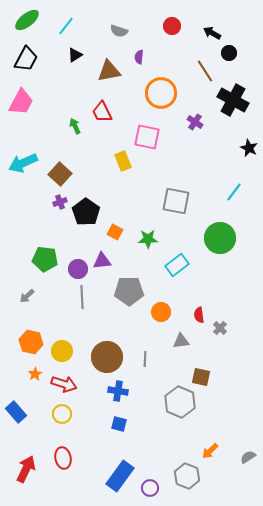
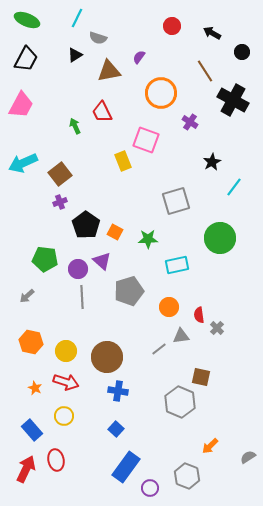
green ellipse at (27, 20): rotated 60 degrees clockwise
cyan line at (66, 26): moved 11 px right, 8 px up; rotated 12 degrees counterclockwise
gray semicircle at (119, 31): moved 21 px left, 7 px down
black circle at (229, 53): moved 13 px right, 1 px up
purple semicircle at (139, 57): rotated 32 degrees clockwise
pink trapezoid at (21, 102): moved 3 px down
purple cross at (195, 122): moved 5 px left
pink square at (147, 137): moved 1 px left, 3 px down; rotated 8 degrees clockwise
black star at (249, 148): moved 37 px left, 14 px down; rotated 18 degrees clockwise
brown square at (60, 174): rotated 10 degrees clockwise
cyan line at (234, 192): moved 5 px up
gray square at (176, 201): rotated 28 degrees counterclockwise
black pentagon at (86, 212): moved 13 px down
purple triangle at (102, 261): rotated 48 degrees clockwise
cyan rectangle at (177, 265): rotated 25 degrees clockwise
gray pentagon at (129, 291): rotated 16 degrees counterclockwise
orange circle at (161, 312): moved 8 px right, 5 px up
gray cross at (220, 328): moved 3 px left
gray triangle at (181, 341): moved 5 px up
yellow circle at (62, 351): moved 4 px right
gray line at (145, 359): moved 14 px right, 10 px up; rotated 49 degrees clockwise
orange star at (35, 374): moved 14 px down; rotated 16 degrees counterclockwise
red arrow at (64, 384): moved 2 px right, 2 px up
blue rectangle at (16, 412): moved 16 px right, 18 px down
yellow circle at (62, 414): moved 2 px right, 2 px down
blue square at (119, 424): moved 3 px left, 5 px down; rotated 28 degrees clockwise
orange arrow at (210, 451): moved 5 px up
red ellipse at (63, 458): moved 7 px left, 2 px down
blue rectangle at (120, 476): moved 6 px right, 9 px up
